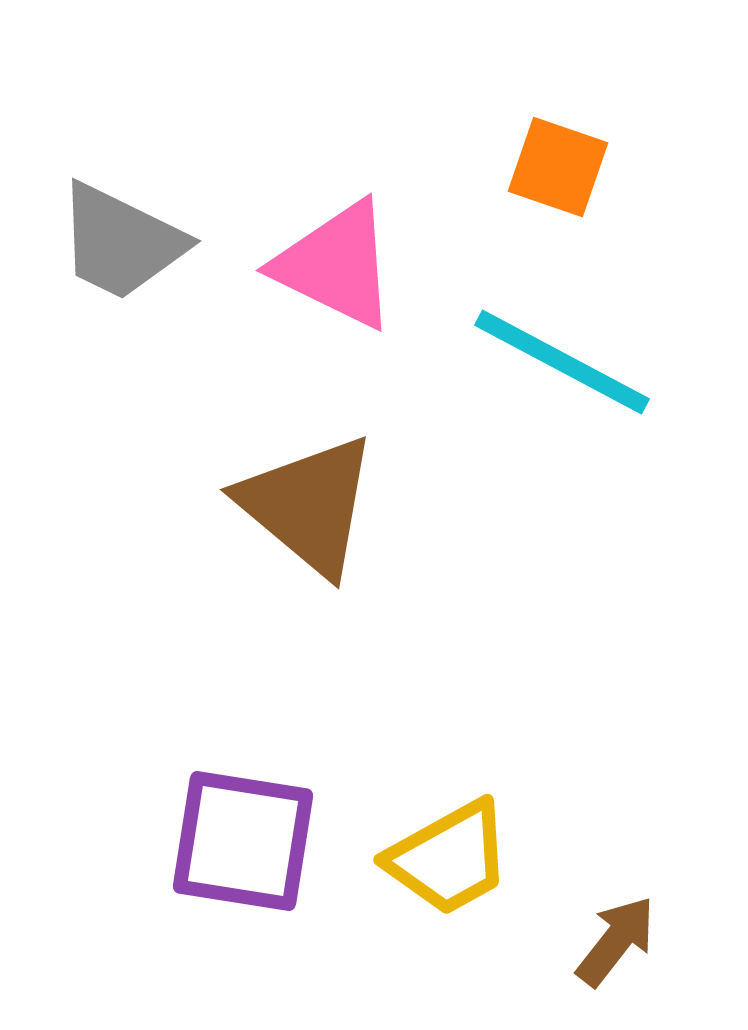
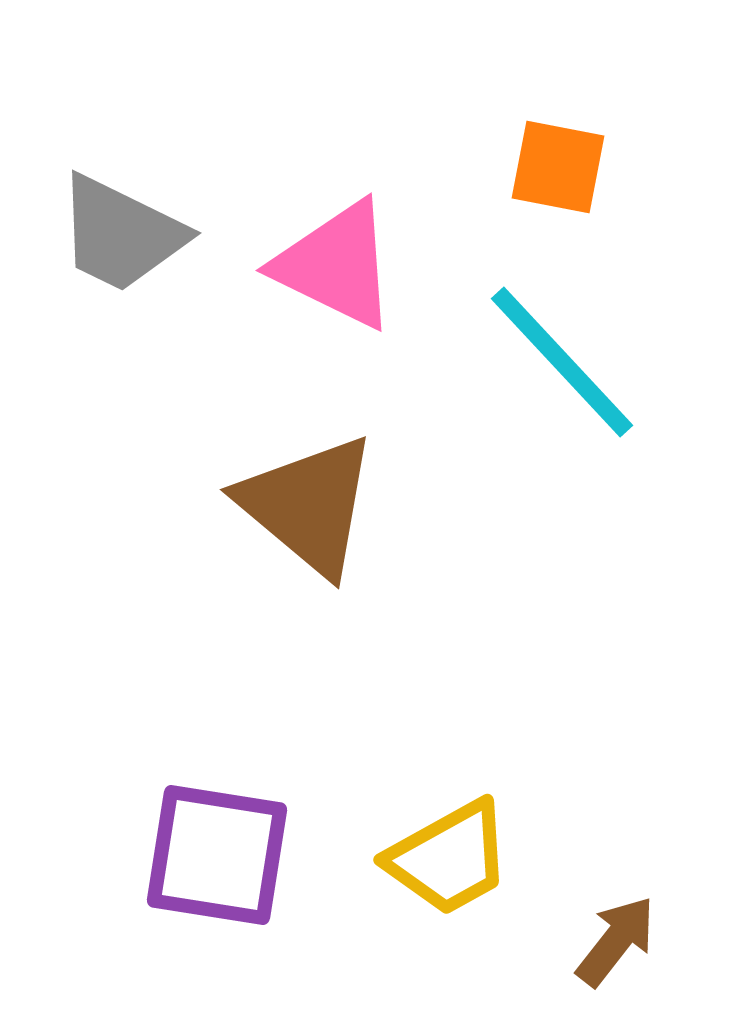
orange square: rotated 8 degrees counterclockwise
gray trapezoid: moved 8 px up
cyan line: rotated 19 degrees clockwise
purple square: moved 26 px left, 14 px down
